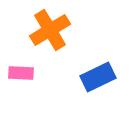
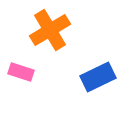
pink rectangle: moved 1 px up; rotated 15 degrees clockwise
